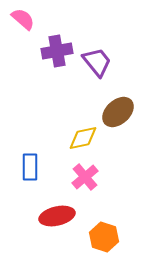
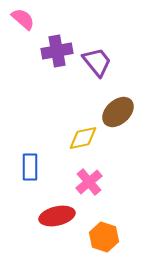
pink cross: moved 4 px right, 5 px down
